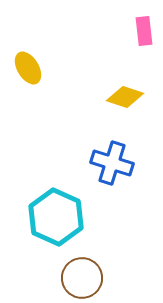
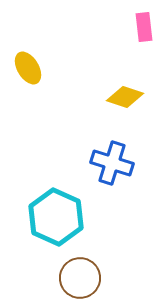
pink rectangle: moved 4 px up
brown circle: moved 2 px left
